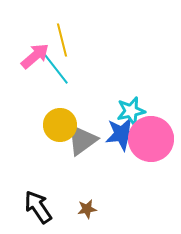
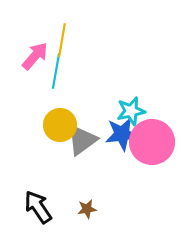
yellow line: rotated 24 degrees clockwise
pink arrow: rotated 8 degrees counterclockwise
cyan line: moved 2 px down; rotated 48 degrees clockwise
pink circle: moved 1 px right, 3 px down
